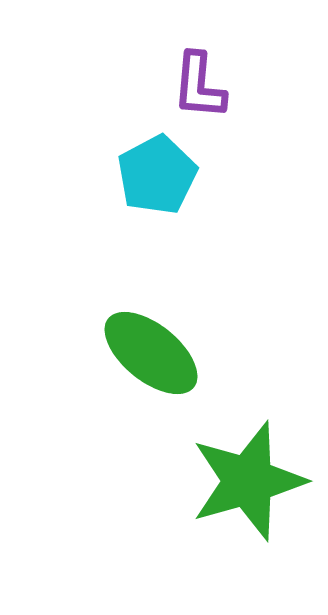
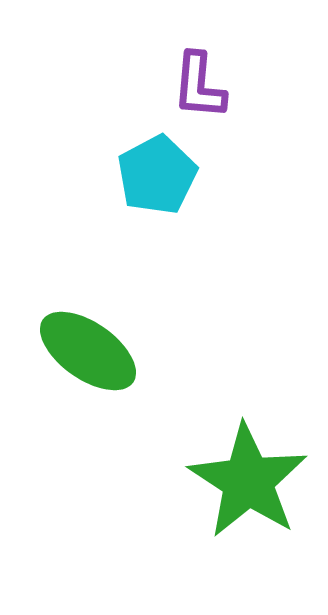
green ellipse: moved 63 px left, 2 px up; rotated 4 degrees counterclockwise
green star: rotated 23 degrees counterclockwise
